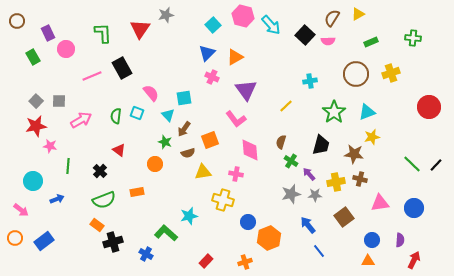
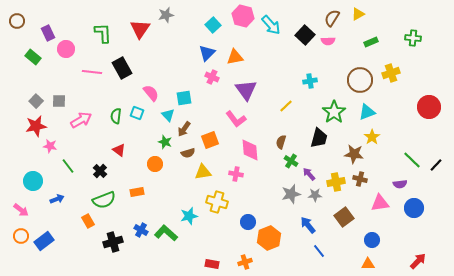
green rectangle at (33, 57): rotated 21 degrees counterclockwise
orange triangle at (235, 57): rotated 18 degrees clockwise
brown circle at (356, 74): moved 4 px right, 6 px down
pink line at (92, 76): moved 4 px up; rotated 30 degrees clockwise
yellow star at (372, 137): rotated 21 degrees counterclockwise
black trapezoid at (321, 145): moved 2 px left, 7 px up
green line at (412, 164): moved 4 px up
green line at (68, 166): rotated 42 degrees counterclockwise
yellow cross at (223, 200): moved 6 px left, 2 px down
orange rectangle at (97, 225): moved 9 px left, 4 px up; rotated 24 degrees clockwise
orange circle at (15, 238): moved 6 px right, 2 px up
purple semicircle at (400, 240): moved 56 px up; rotated 80 degrees clockwise
blue cross at (146, 254): moved 5 px left, 24 px up
red arrow at (414, 260): moved 4 px right, 1 px down; rotated 18 degrees clockwise
red rectangle at (206, 261): moved 6 px right, 3 px down; rotated 56 degrees clockwise
orange triangle at (368, 261): moved 3 px down
